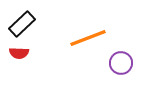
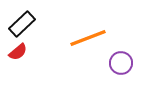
red semicircle: moved 1 px left, 1 px up; rotated 42 degrees counterclockwise
